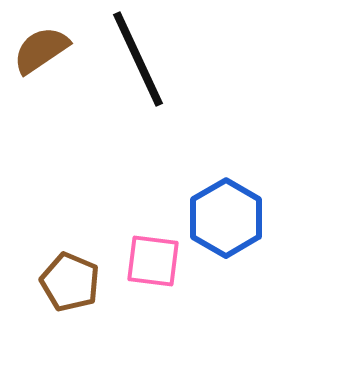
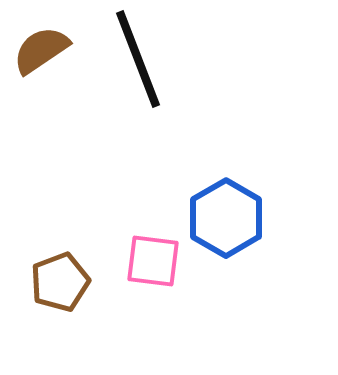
black line: rotated 4 degrees clockwise
brown pentagon: moved 10 px left; rotated 28 degrees clockwise
